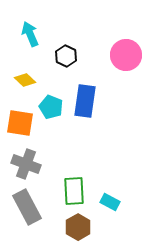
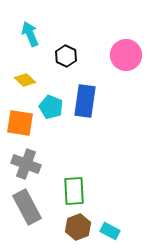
cyan rectangle: moved 29 px down
brown hexagon: rotated 10 degrees clockwise
